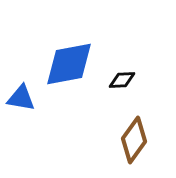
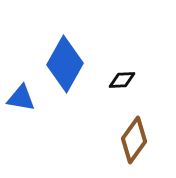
blue diamond: moved 4 px left; rotated 50 degrees counterclockwise
